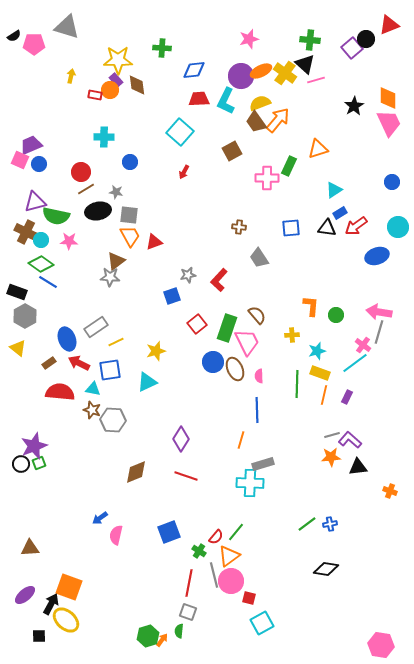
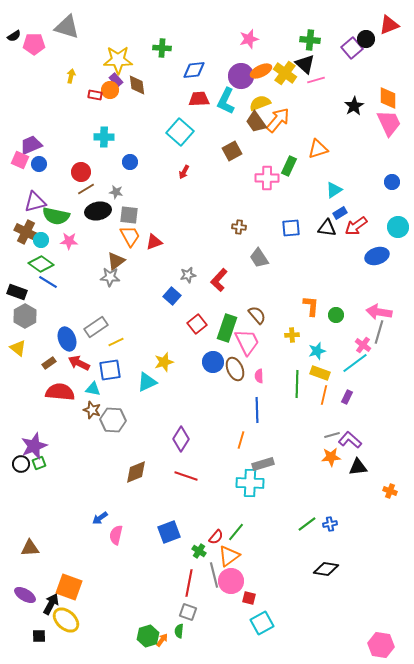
blue square at (172, 296): rotated 30 degrees counterclockwise
yellow star at (156, 351): moved 8 px right, 11 px down
purple ellipse at (25, 595): rotated 70 degrees clockwise
